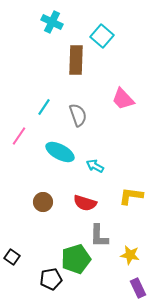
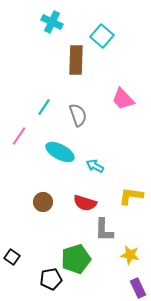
gray L-shape: moved 5 px right, 6 px up
